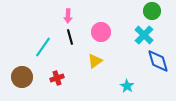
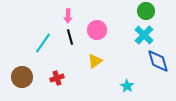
green circle: moved 6 px left
pink circle: moved 4 px left, 2 px up
cyan line: moved 4 px up
